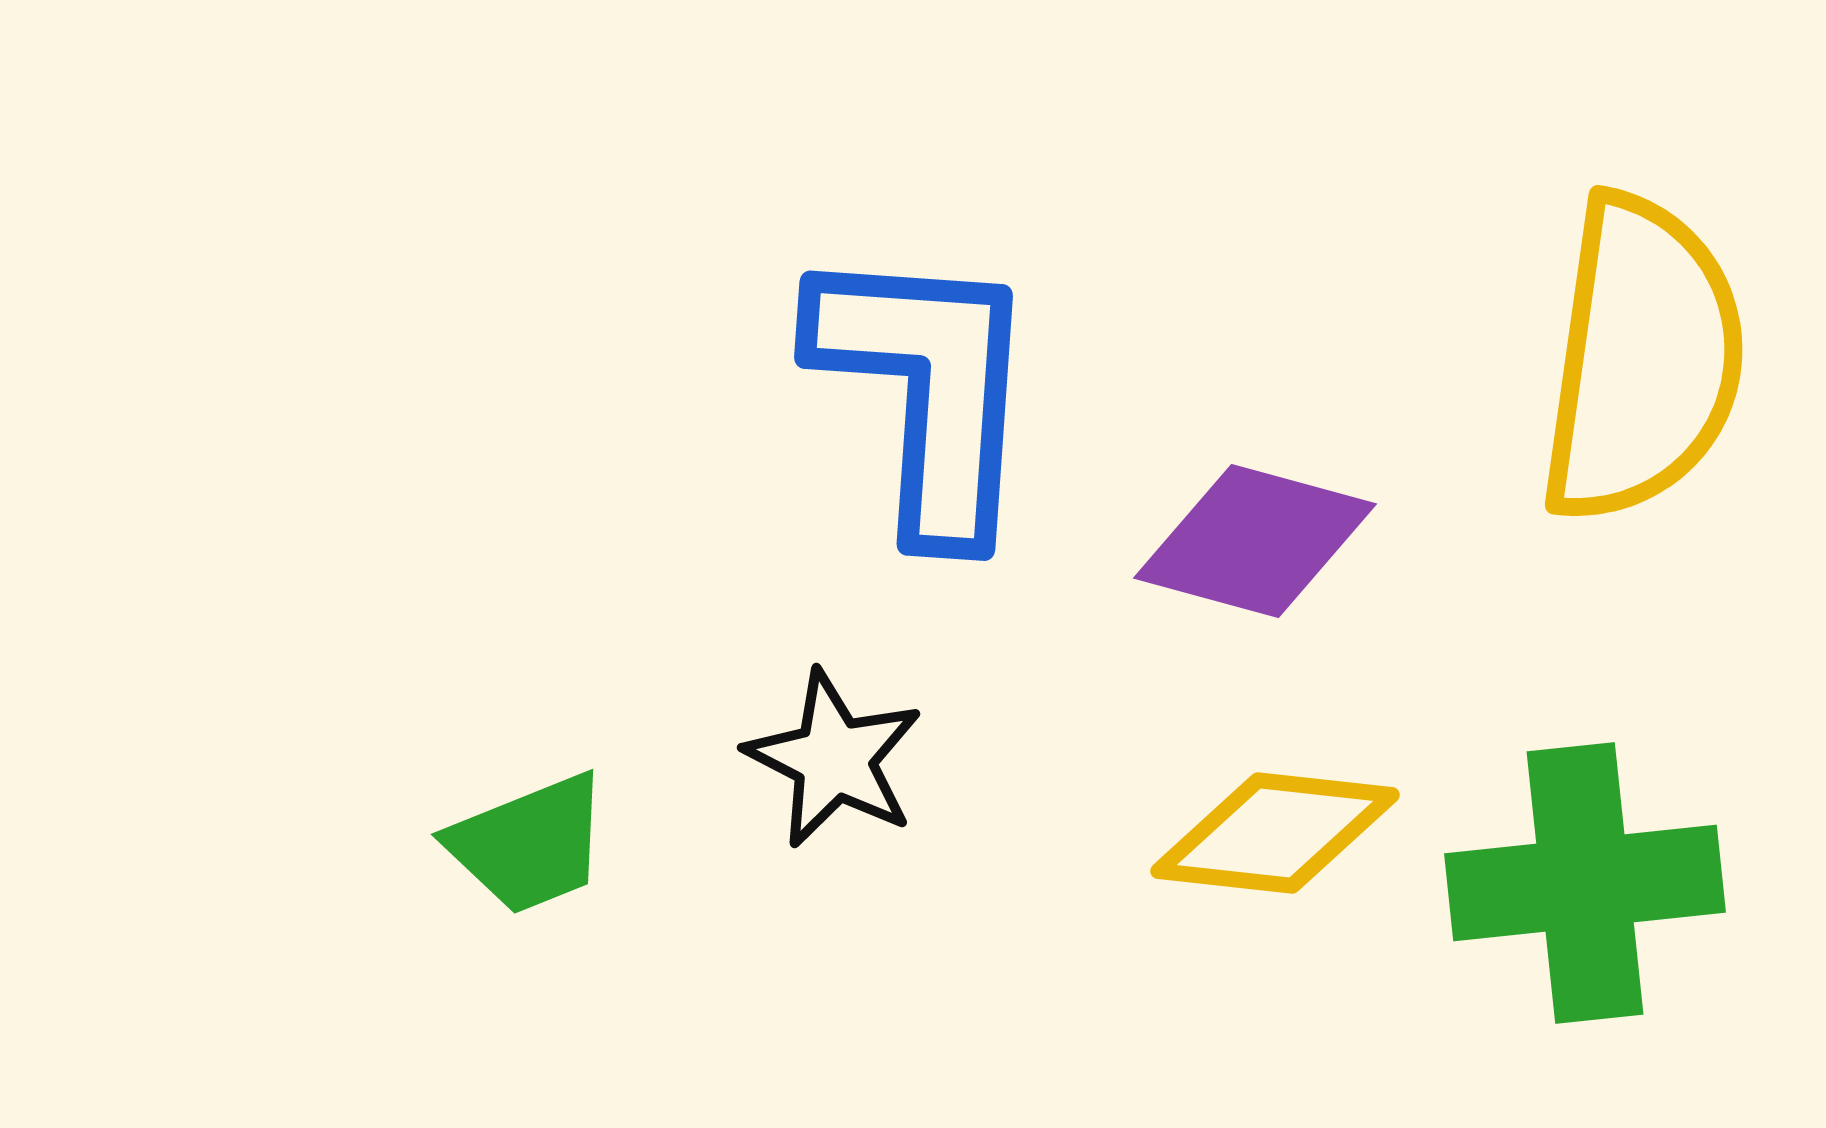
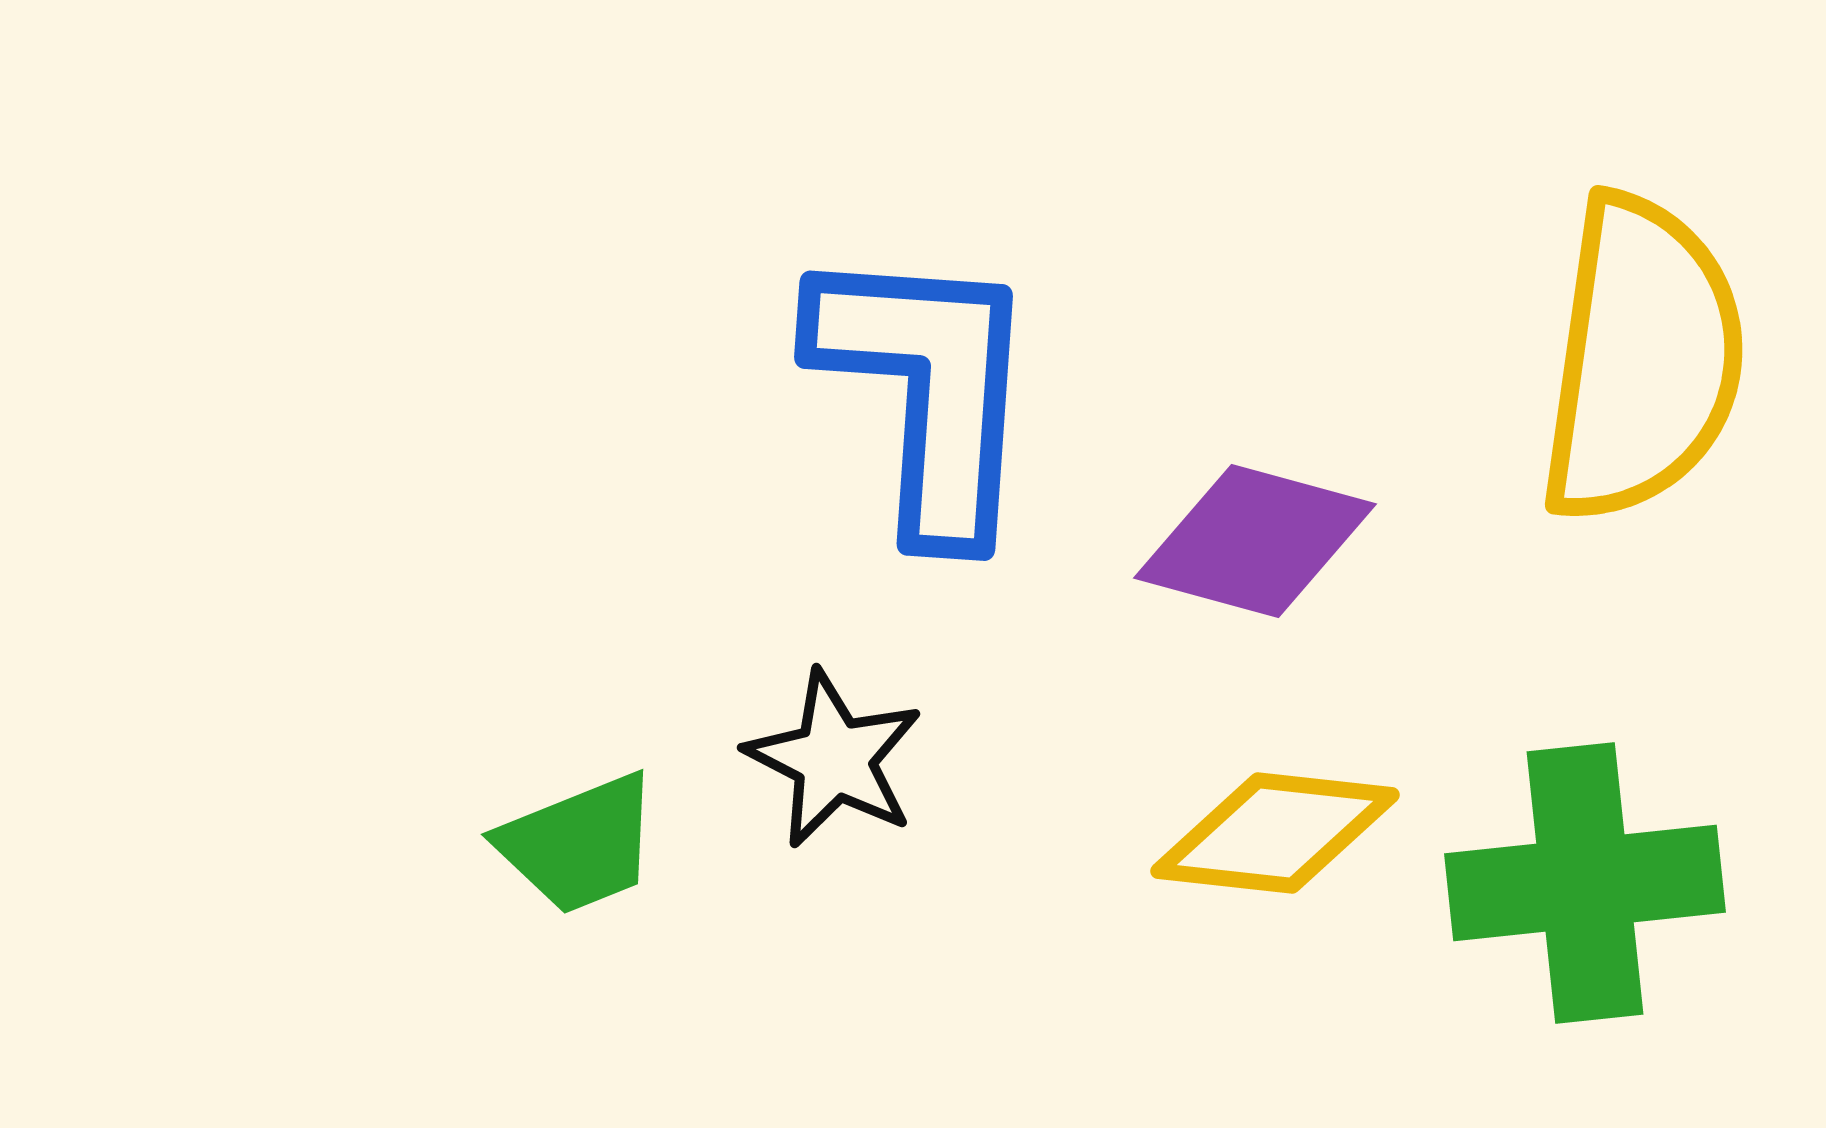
green trapezoid: moved 50 px right
